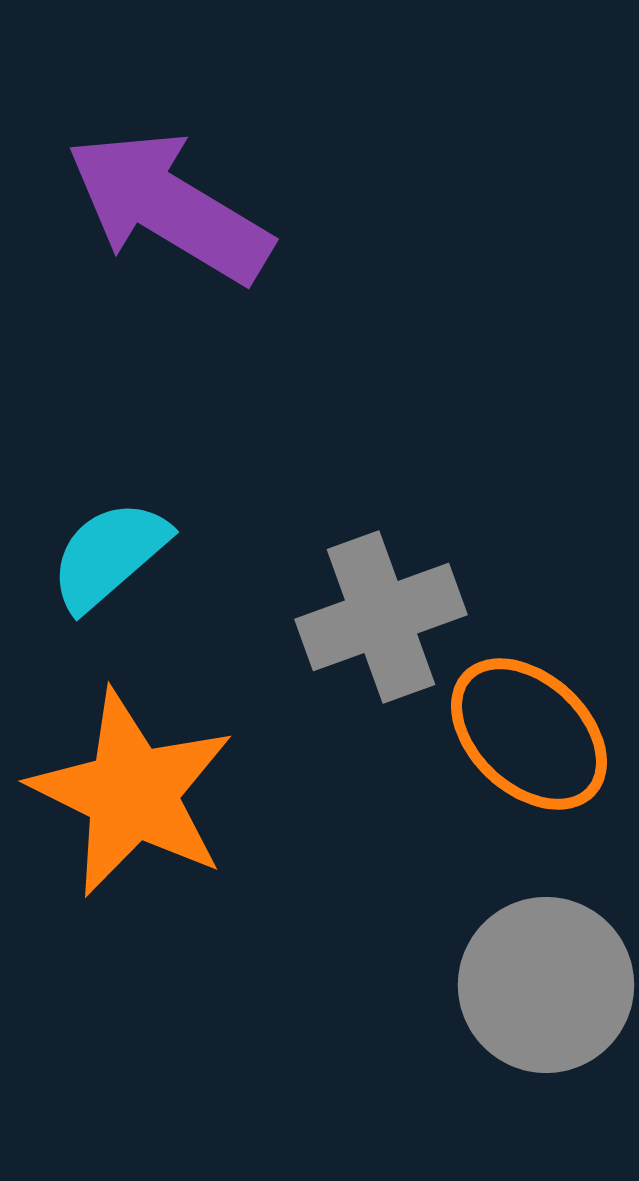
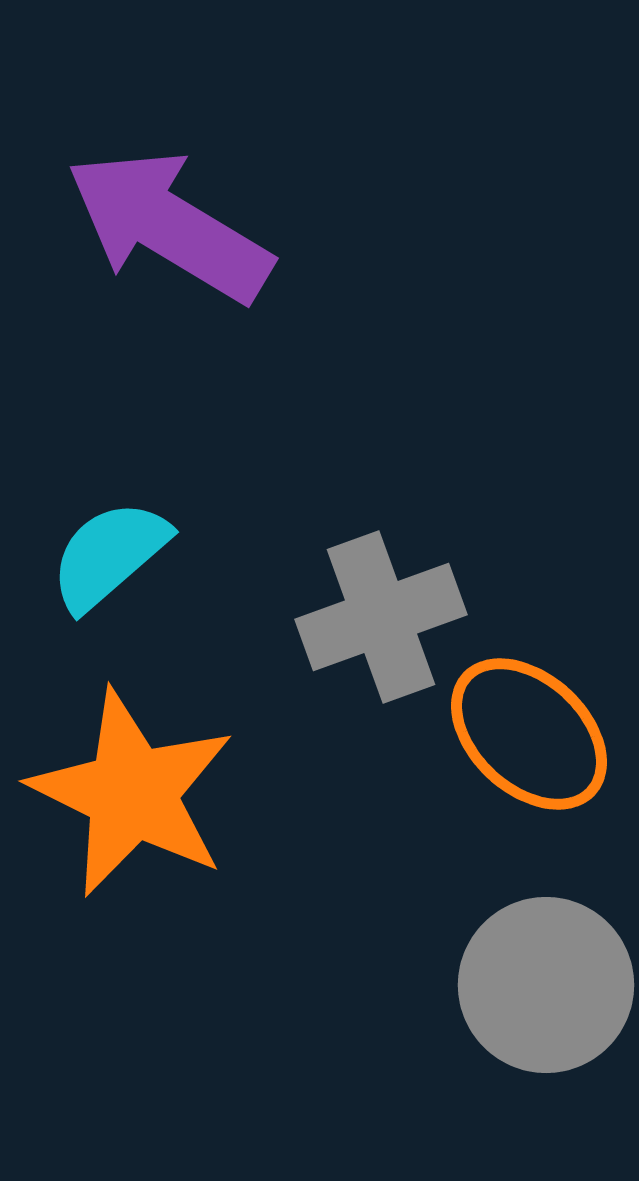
purple arrow: moved 19 px down
